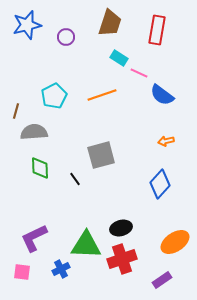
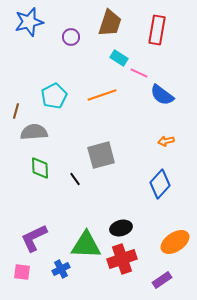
blue star: moved 2 px right, 3 px up
purple circle: moved 5 px right
